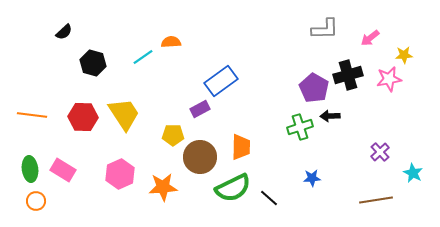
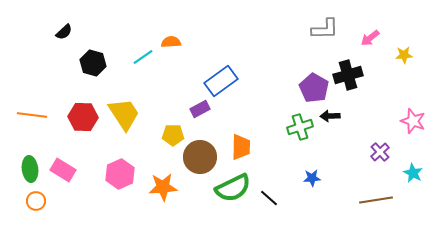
pink star: moved 24 px right, 42 px down; rotated 30 degrees clockwise
